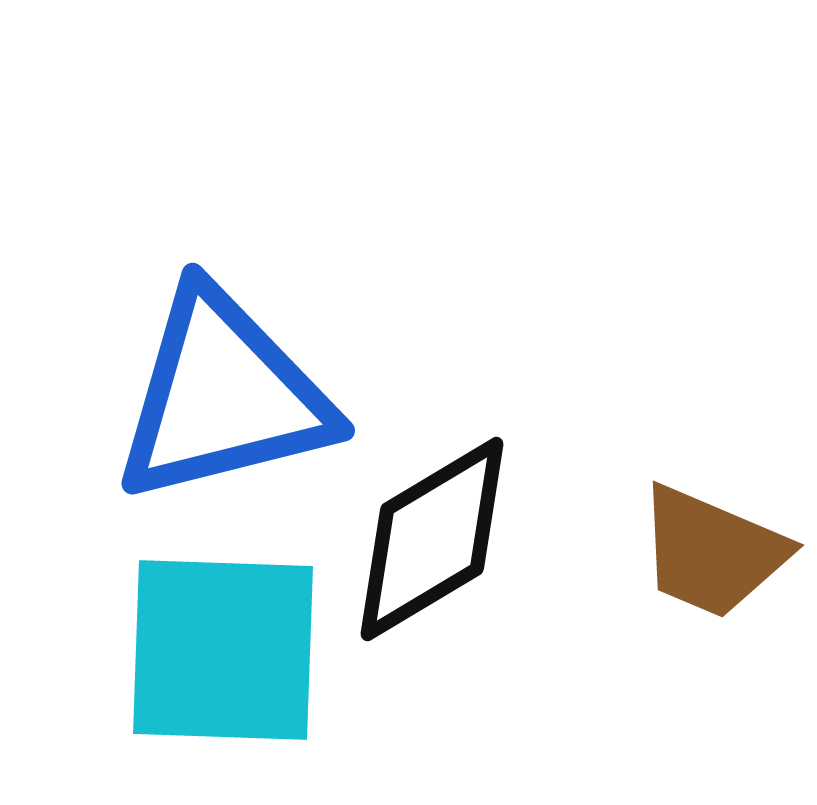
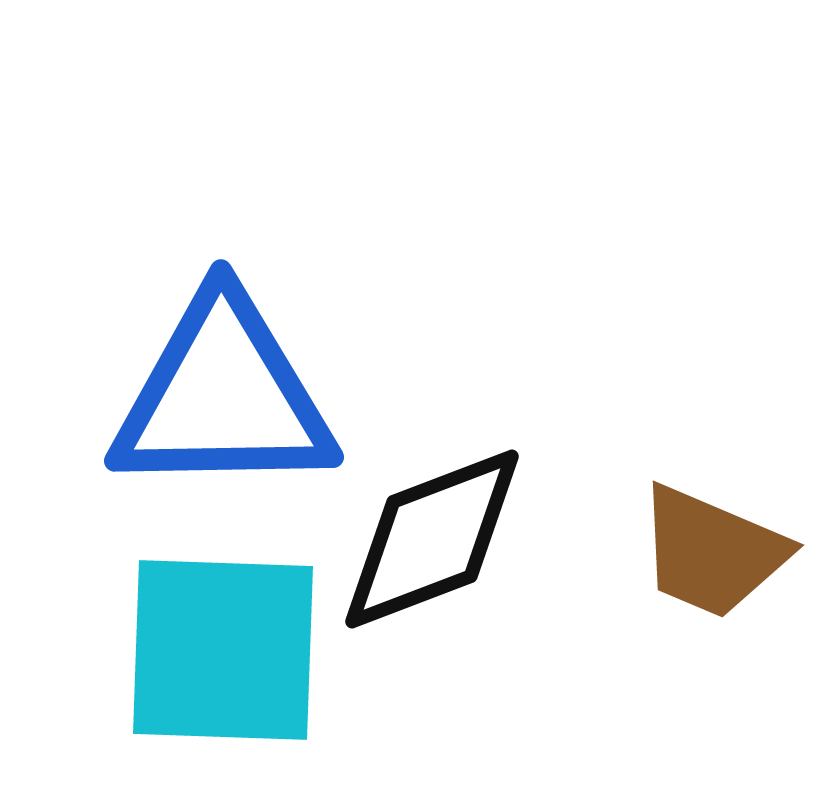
blue triangle: rotated 13 degrees clockwise
black diamond: rotated 10 degrees clockwise
